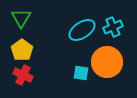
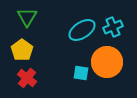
green triangle: moved 6 px right, 1 px up
red cross: moved 4 px right, 3 px down; rotated 12 degrees clockwise
